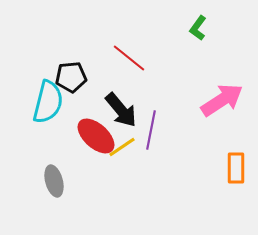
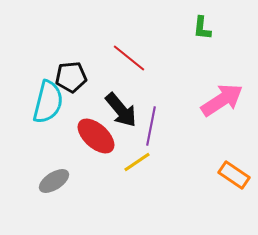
green L-shape: moved 4 px right; rotated 30 degrees counterclockwise
purple line: moved 4 px up
yellow line: moved 15 px right, 15 px down
orange rectangle: moved 2 px left, 7 px down; rotated 56 degrees counterclockwise
gray ellipse: rotated 72 degrees clockwise
